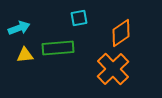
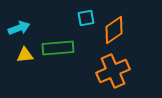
cyan square: moved 7 px right
orange diamond: moved 7 px left, 3 px up
orange cross: moved 2 px down; rotated 20 degrees clockwise
